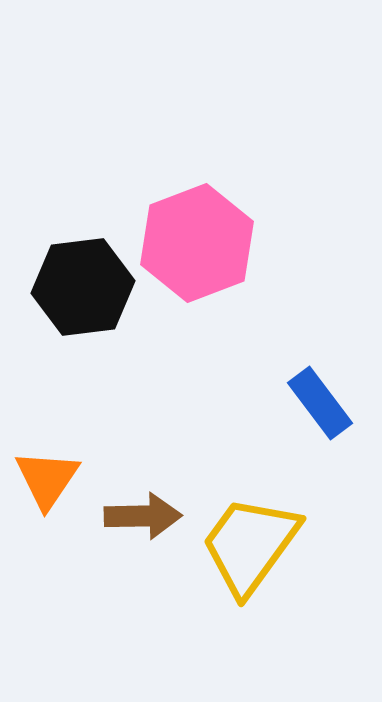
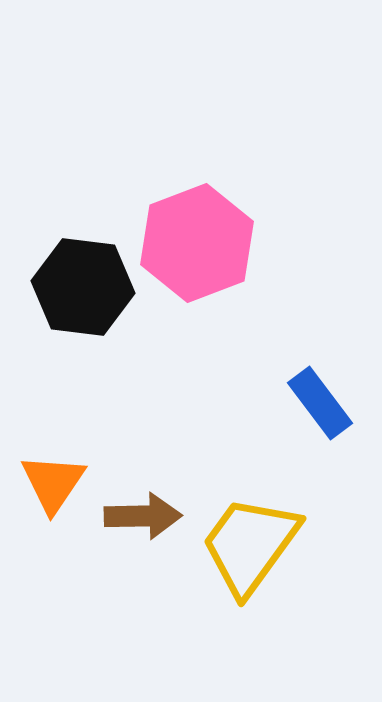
black hexagon: rotated 14 degrees clockwise
orange triangle: moved 6 px right, 4 px down
